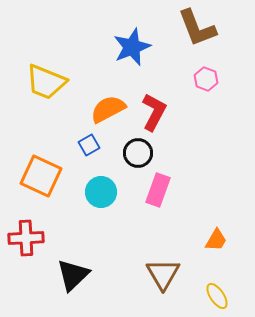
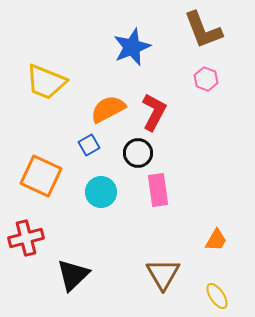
brown L-shape: moved 6 px right, 2 px down
pink rectangle: rotated 28 degrees counterclockwise
red cross: rotated 12 degrees counterclockwise
